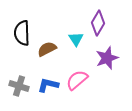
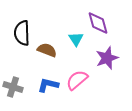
purple diamond: rotated 45 degrees counterclockwise
brown semicircle: moved 1 px down; rotated 48 degrees clockwise
gray cross: moved 6 px left, 1 px down
